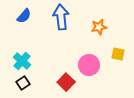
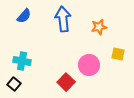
blue arrow: moved 2 px right, 2 px down
cyan cross: rotated 30 degrees counterclockwise
black square: moved 9 px left, 1 px down; rotated 16 degrees counterclockwise
